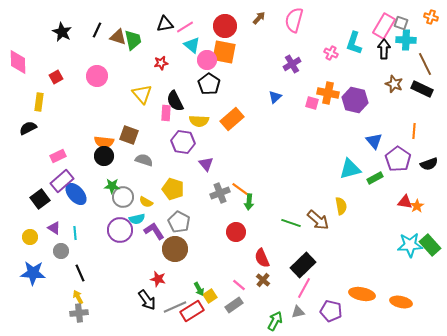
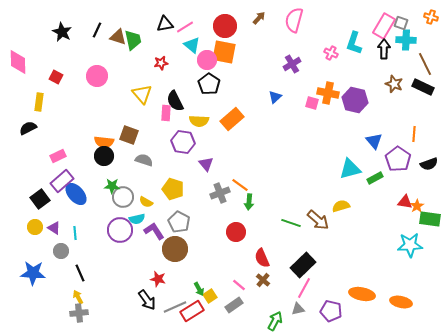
red square at (56, 77): rotated 32 degrees counterclockwise
black rectangle at (422, 89): moved 1 px right, 2 px up
orange line at (414, 131): moved 3 px down
orange line at (240, 189): moved 4 px up
yellow semicircle at (341, 206): rotated 96 degrees counterclockwise
yellow circle at (30, 237): moved 5 px right, 10 px up
green rectangle at (430, 245): moved 26 px up; rotated 40 degrees counterclockwise
gray triangle at (298, 312): moved 3 px up
